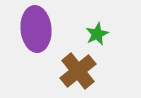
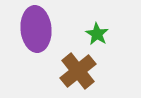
green star: rotated 15 degrees counterclockwise
